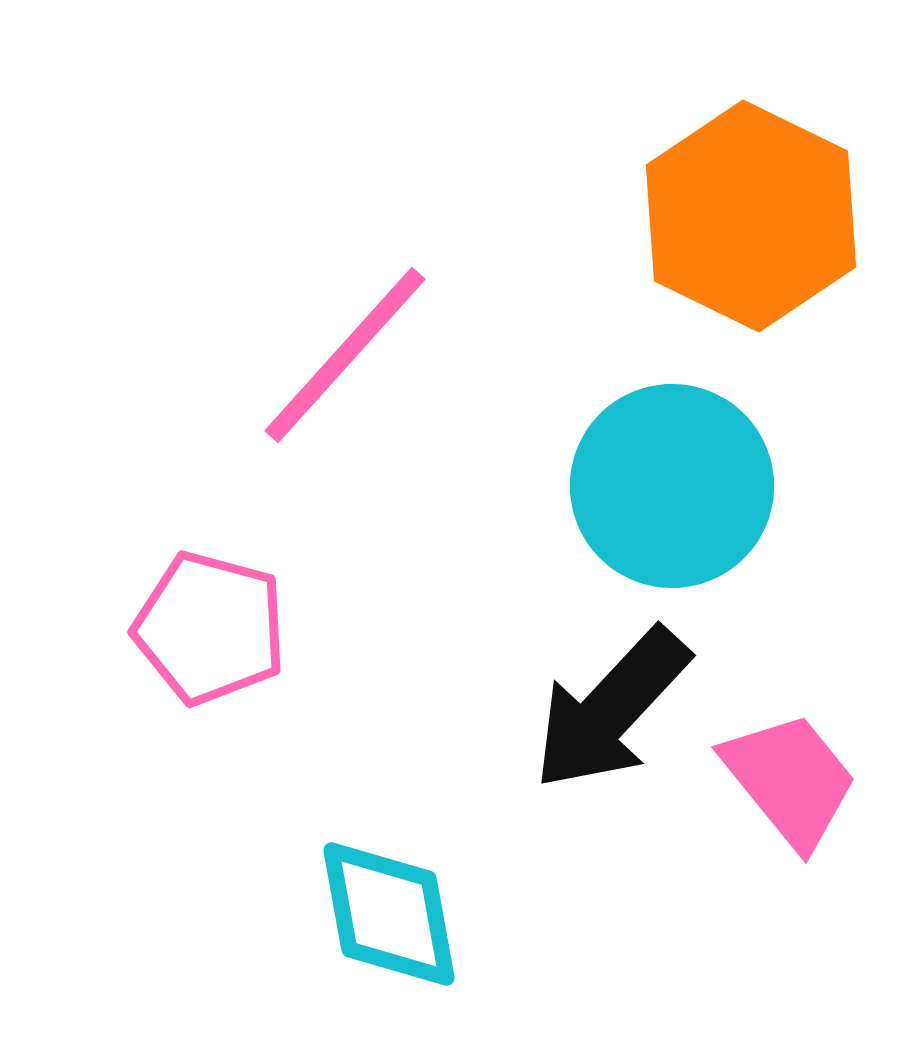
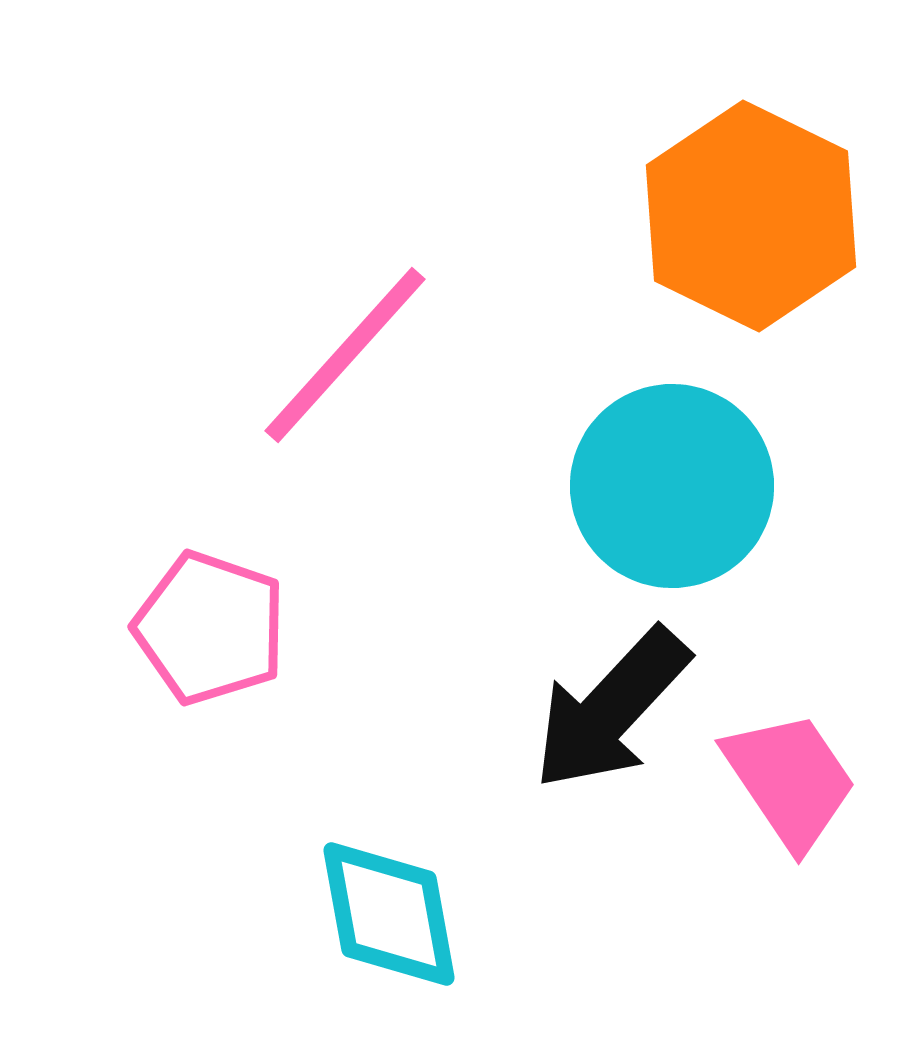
pink pentagon: rotated 4 degrees clockwise
pink trapezoid: rotated 5 degrees clockwise
